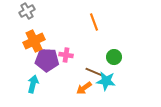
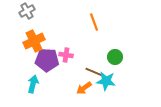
green circle: moved 1 px right
